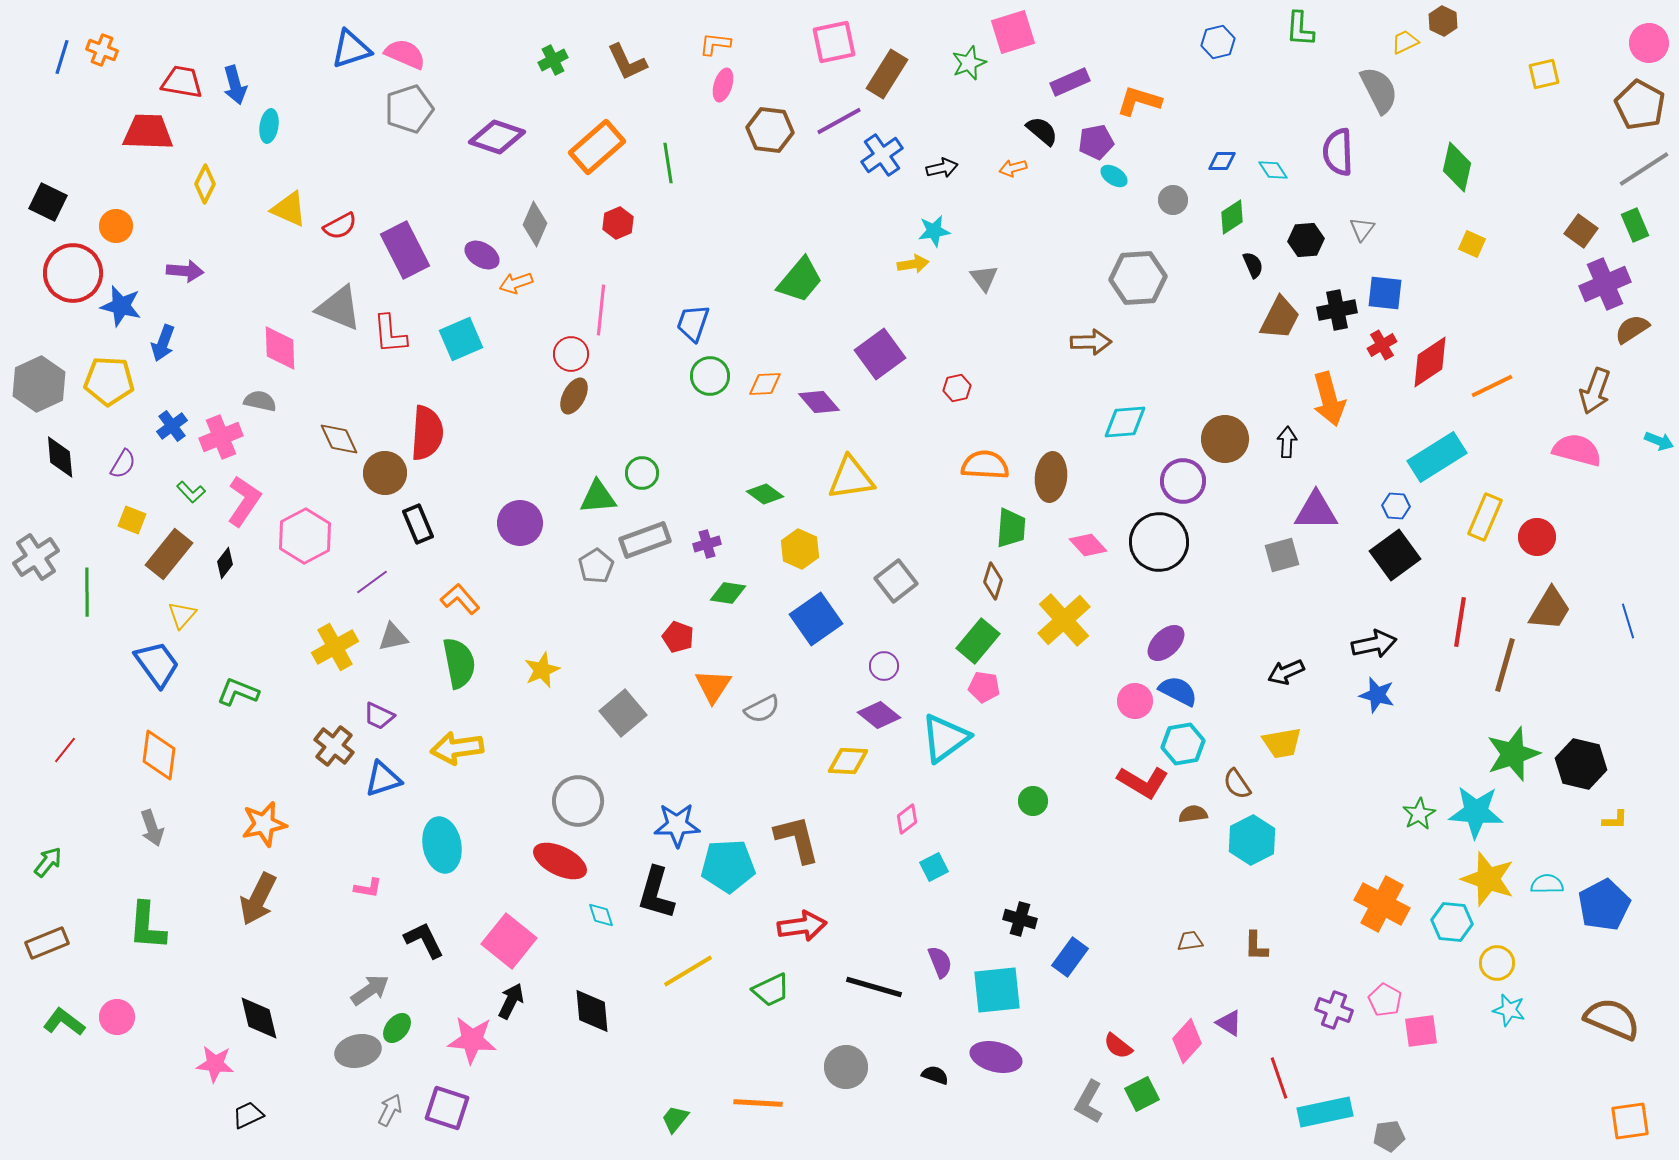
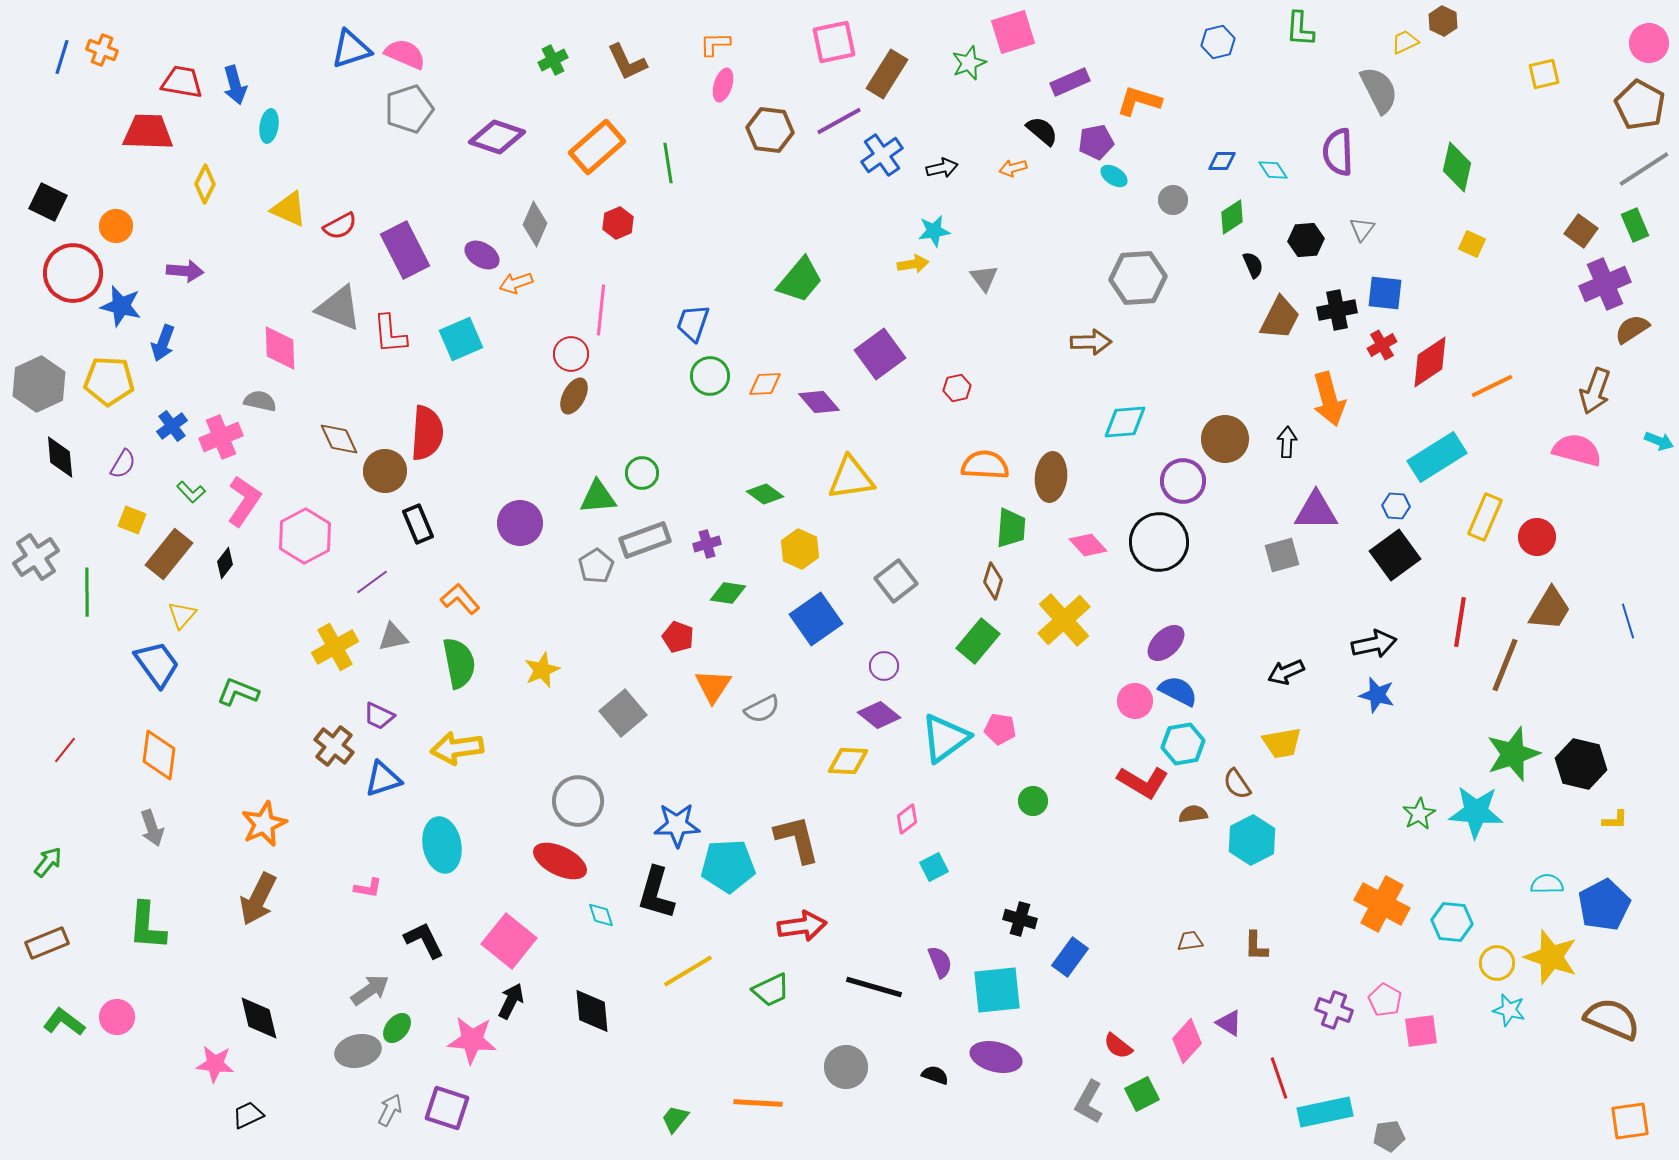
orange L-shape at (715, 44): rotated 8 degrees counterclockwise
brown circle at (385, 473): moved 2 px up
brown line at (1505, 665): rotated 6 degrees clockwise
pink pentagon at (984, 687): moved 16 px right, 42 px down
orange star at (264, 824): rotated 12 degrees counterclockwise
yellow star at (1488, 879): moved 63 px right, 78 px down
